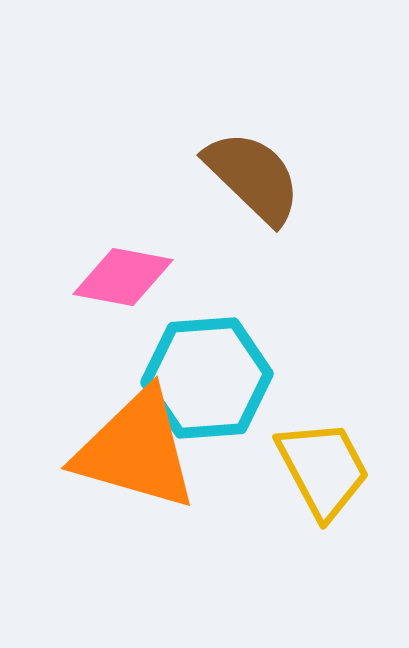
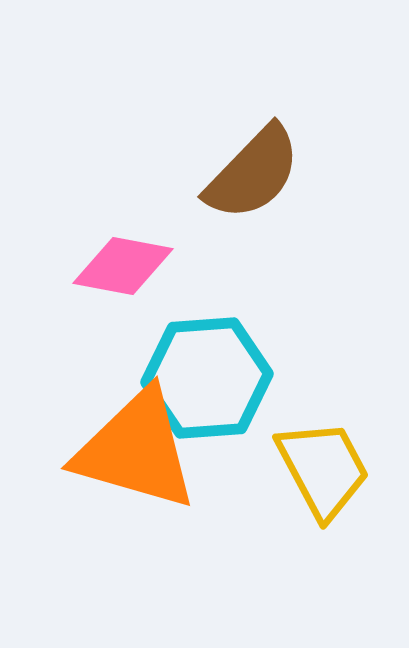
brown semicircle: moved 4 px up; rotated 90 degrees clockwise
pink diamond: moved 11 px up
